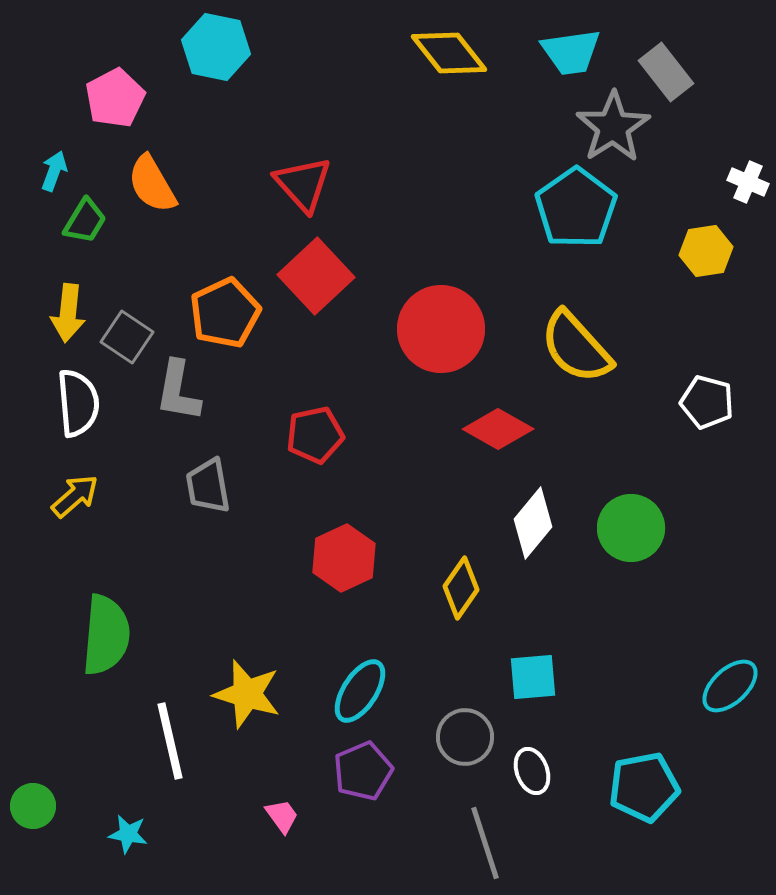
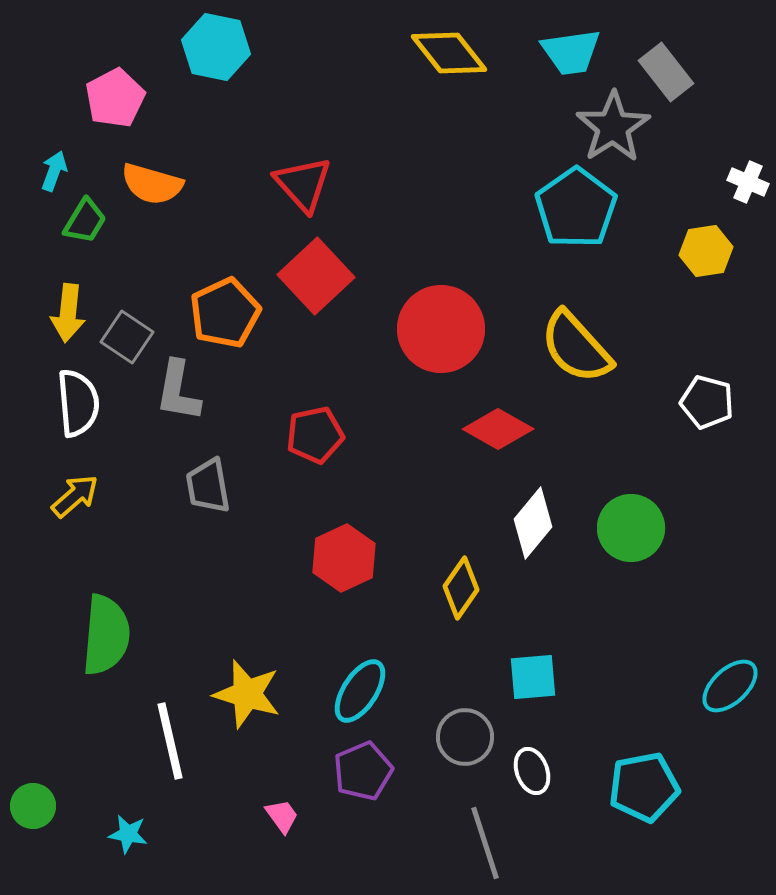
orange semicircle at (152, 184): rotated 44 degrees counterclockwise
